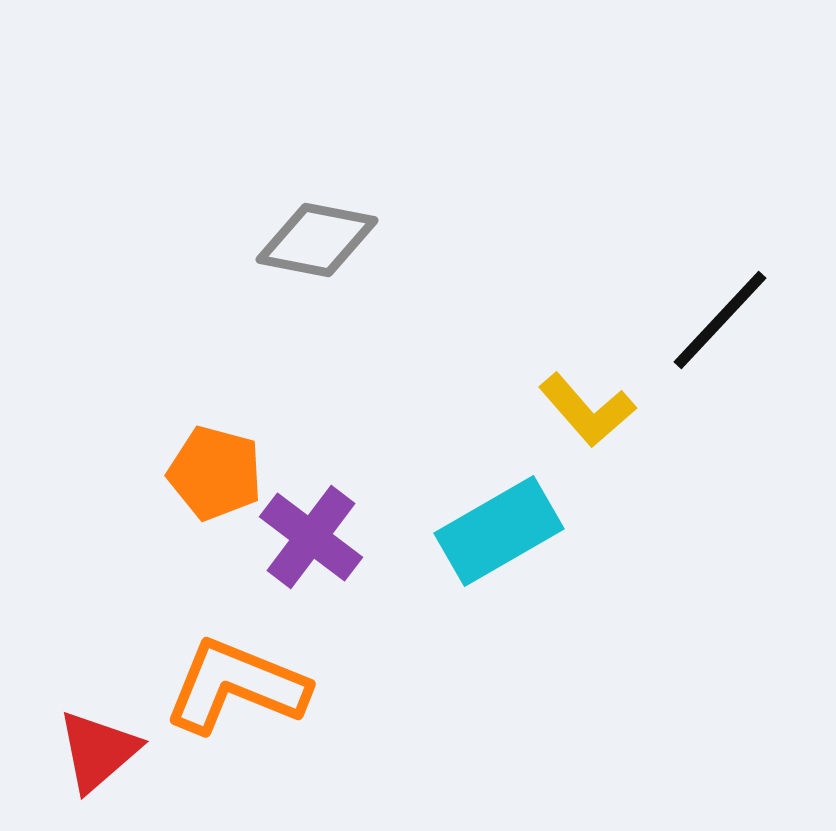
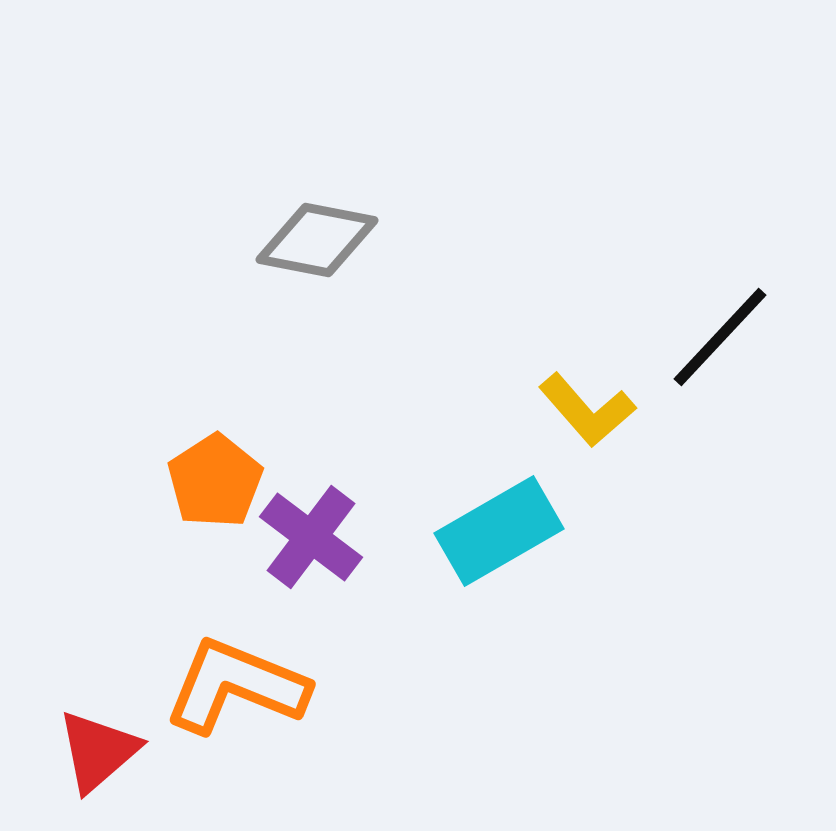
black line: moved 17 px down
orange pentagon: moved 8 px down; rotated 24 degrees clockwise
